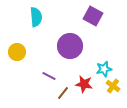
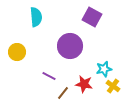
purple square: moved 1 px left, 1 px down
